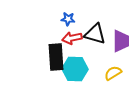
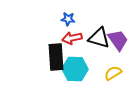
black triangle: moved 4 px right, 4 px down
purple trapezoid: moved 3 px left, 1 px up; rotated 35 degrees counterclockwise
